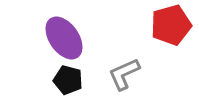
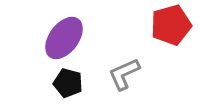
purple ellipse: rotated 72 degrees clockwise
black pentagon: moved 3 px down
